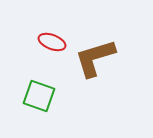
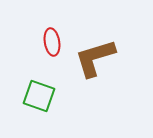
red ellipse: rotated 60 degrees clockwise
